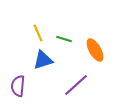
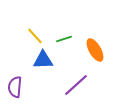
yellow line: moved 3 px left, 3 px down; rotated 18 degrees counterclockwise
green line: rotated 35 degrees counterclockwise
blue triangle: rotated 15 degrees clockwise
purple semicircle: moved 3 px left, 1 px down
